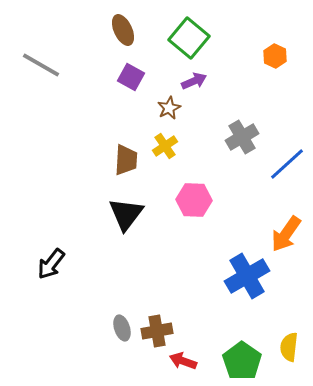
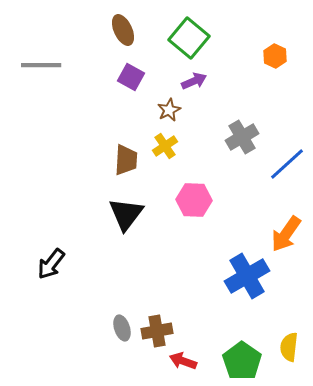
gray line: rotated 30 degrees counterclockwise
brown star: moved 2 px down
